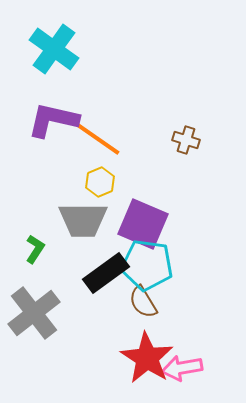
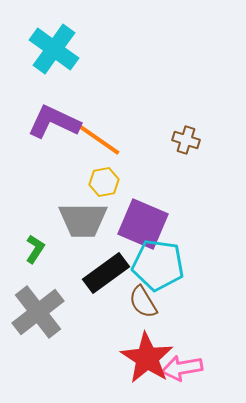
purple L-shape: moved 1 px right, 2 px down; rotated 12 degrees clockwise
yellow hexagon: moved 4 px right; rotated 12 degrees clockwise
cyan pentagon: moved 11 px right
gray cross: moved 4 px right, 1 px up
